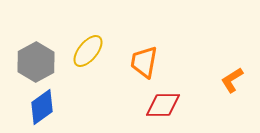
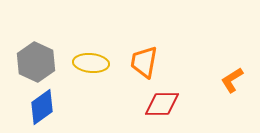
yellow ellipse: moved 3 px right, 12 px down; rotated 56 degrees clockwise
gray hexagon: rotated 6 degrees counterclockwise
red diamond: moved 1 px left, 1 px up
